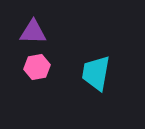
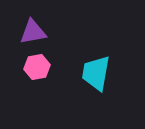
purple triangle: rotated 12 degrees counterclockwise
